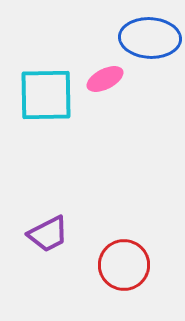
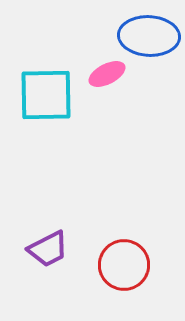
blue ellipse: moved 1 px left, 2 px up
pink ellipse: moved 2 px right, 5 px up
purple trapezoid: moved 15 px down
